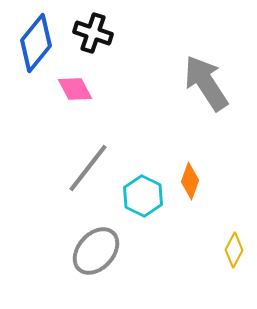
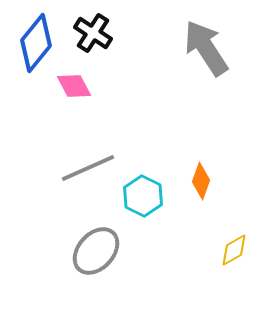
black cross: rotated 15 degrees clockwise
gray arrow: moved 35 px up
pink diamond: moved 1 px left, 3 px up
gray line: rotated 28 degrees clockwise
orange diamond: moved 11 px right
yellow diamond: rotated 32 degrees clockwise
